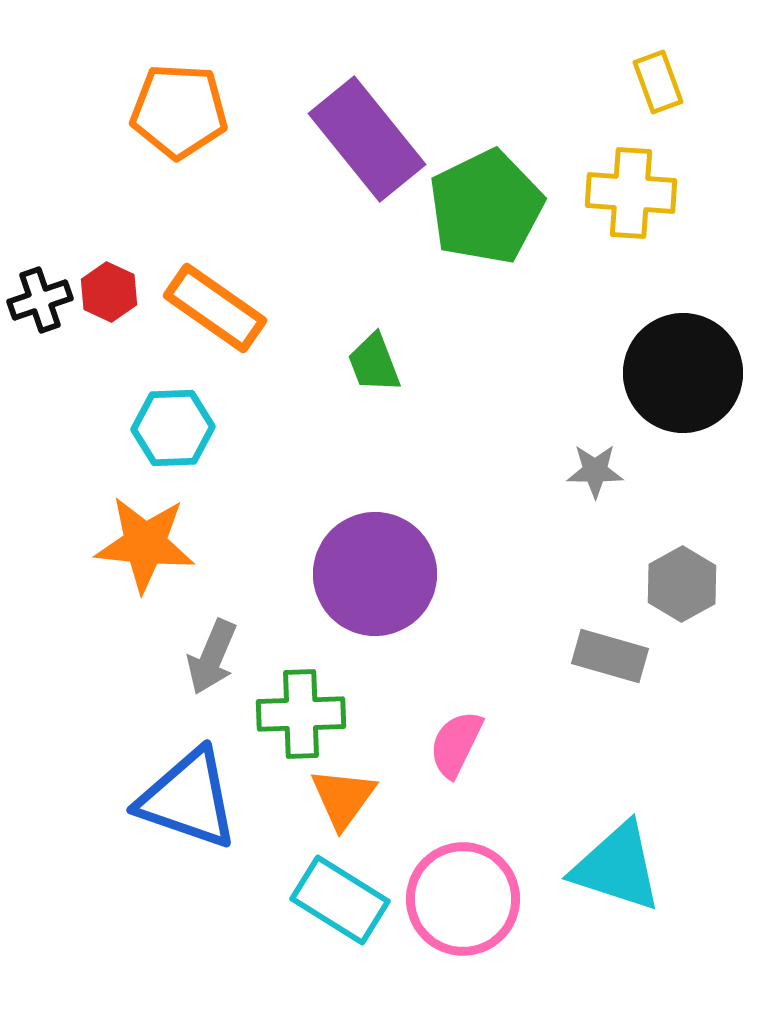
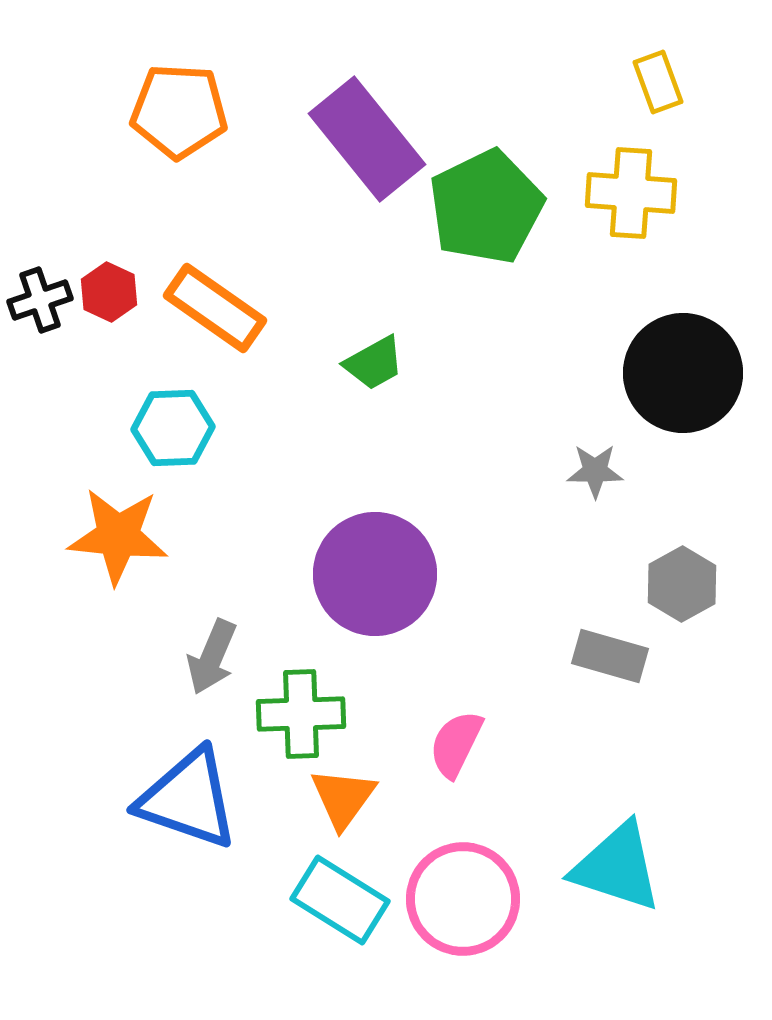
green trapezoid: rotated 98 degrees counterclockwise
orange star: moved 27 px left, 8 px up
